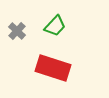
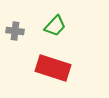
gray cross: moved 2 px left; rotated 36 degrees counterclockwise
